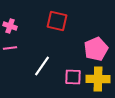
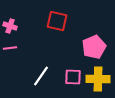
pink pentagon: moved 2 px left, 2 px up
white line: moved 1 px left, 10 px down
